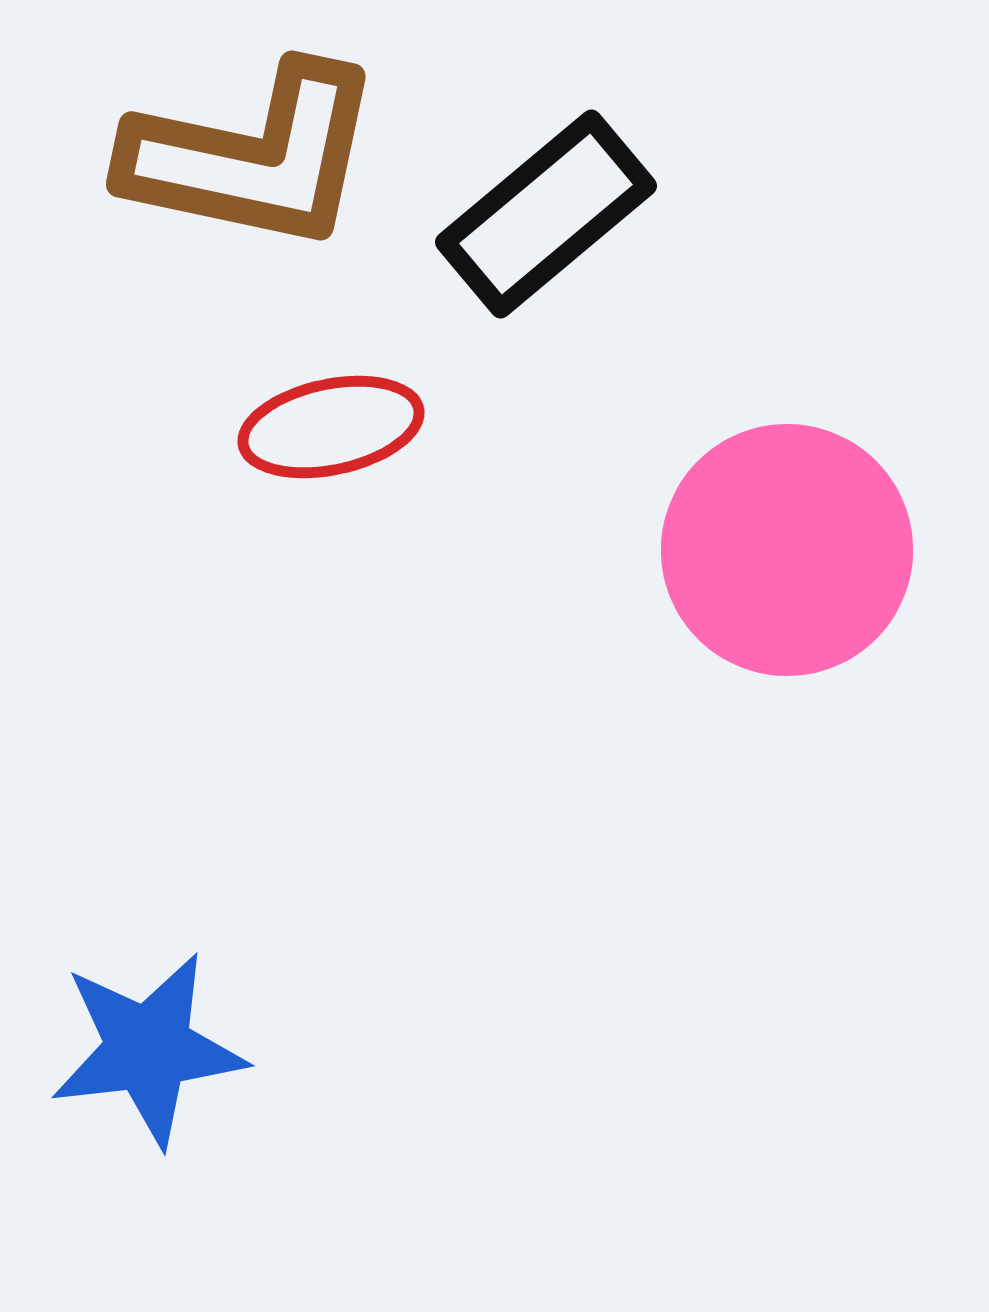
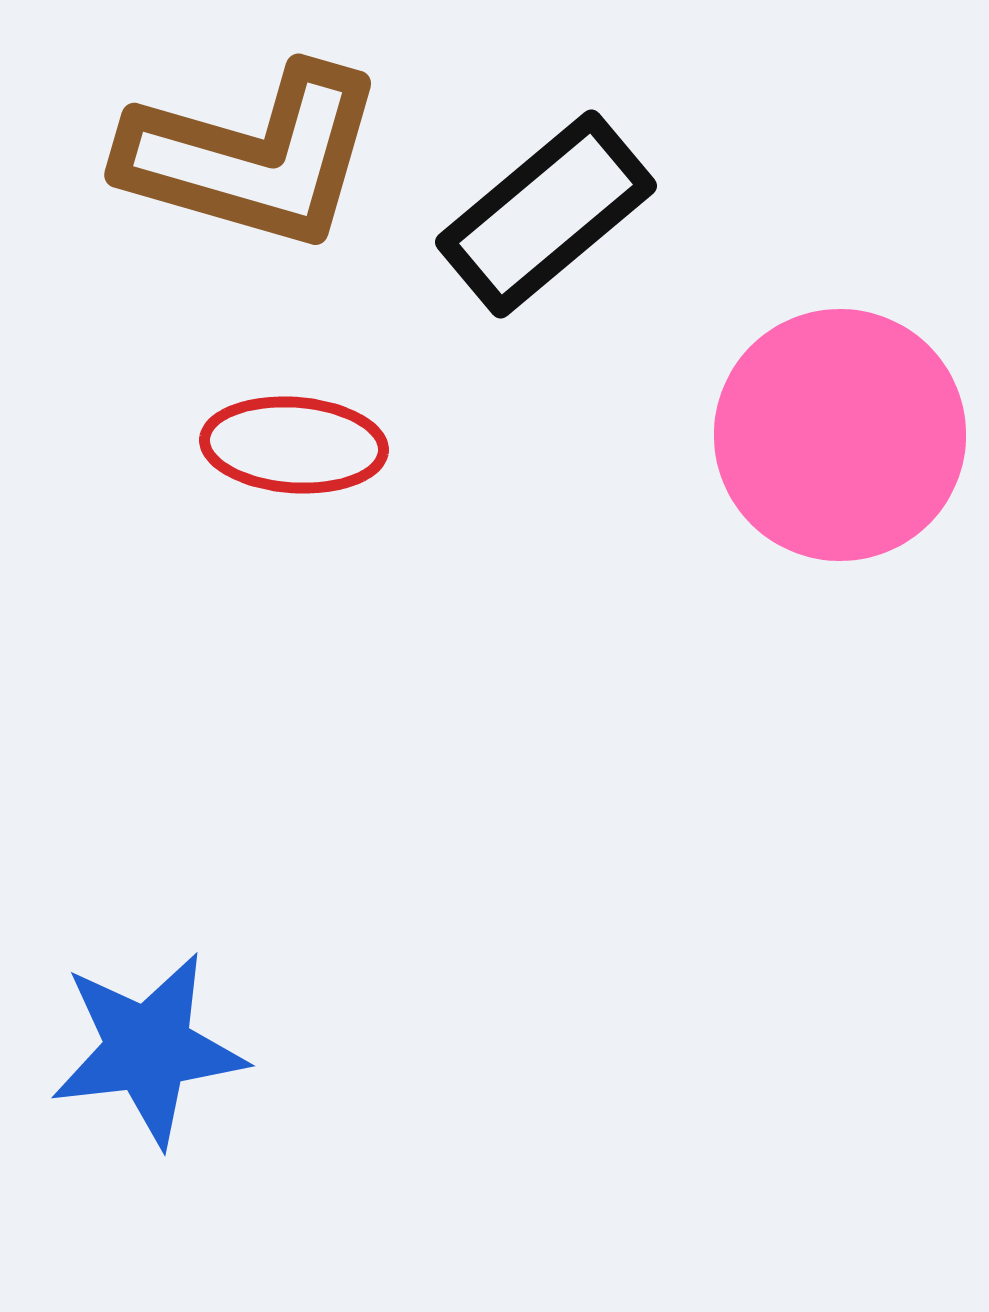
brown L-shape: rotated 4 degrees clockwise
red ellipse: moved 37 px left, 18 px down; rotated 16 degrees clockwise
pink circle: moved 53 px right, 115 px up
